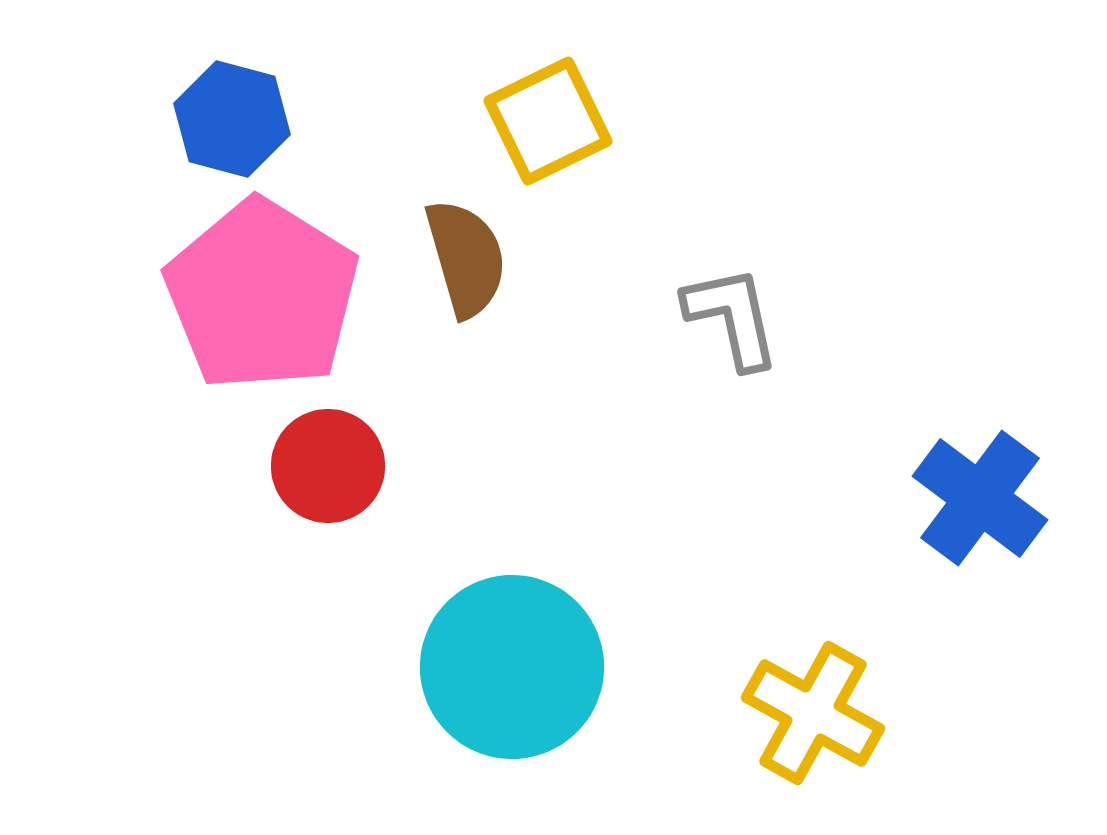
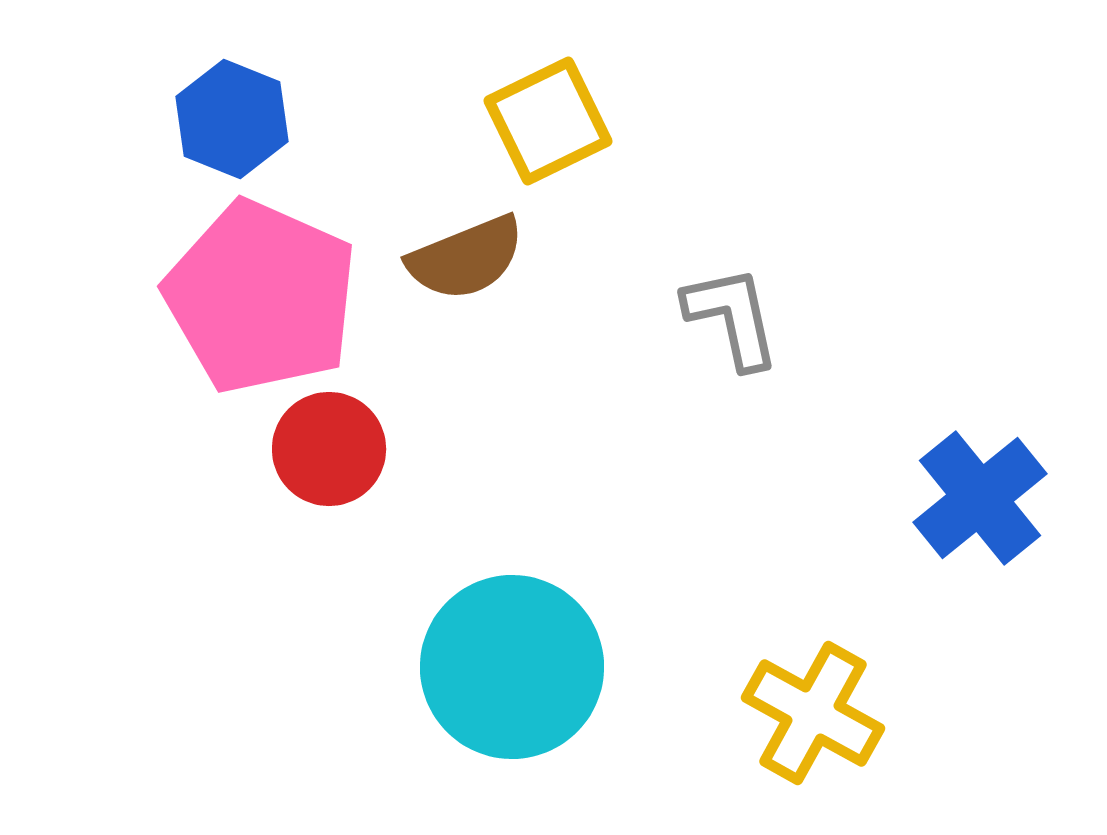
blue hexagon: rotated 7 degrees clockwise
brown semicircle: rotated 84 degrees clockwise
pink pentagon: moved 1 px left, 2 px down; rotated 8 degrees counterclockwise
red circle: moved 1 px right, 17 px up
blue cross: rotated 14 degrees clockwise
